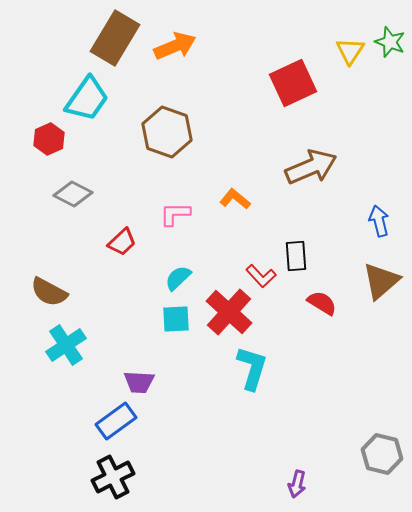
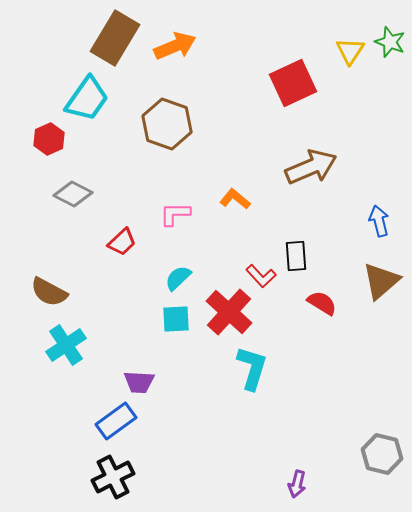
brown hexagon: moved 8 px up
